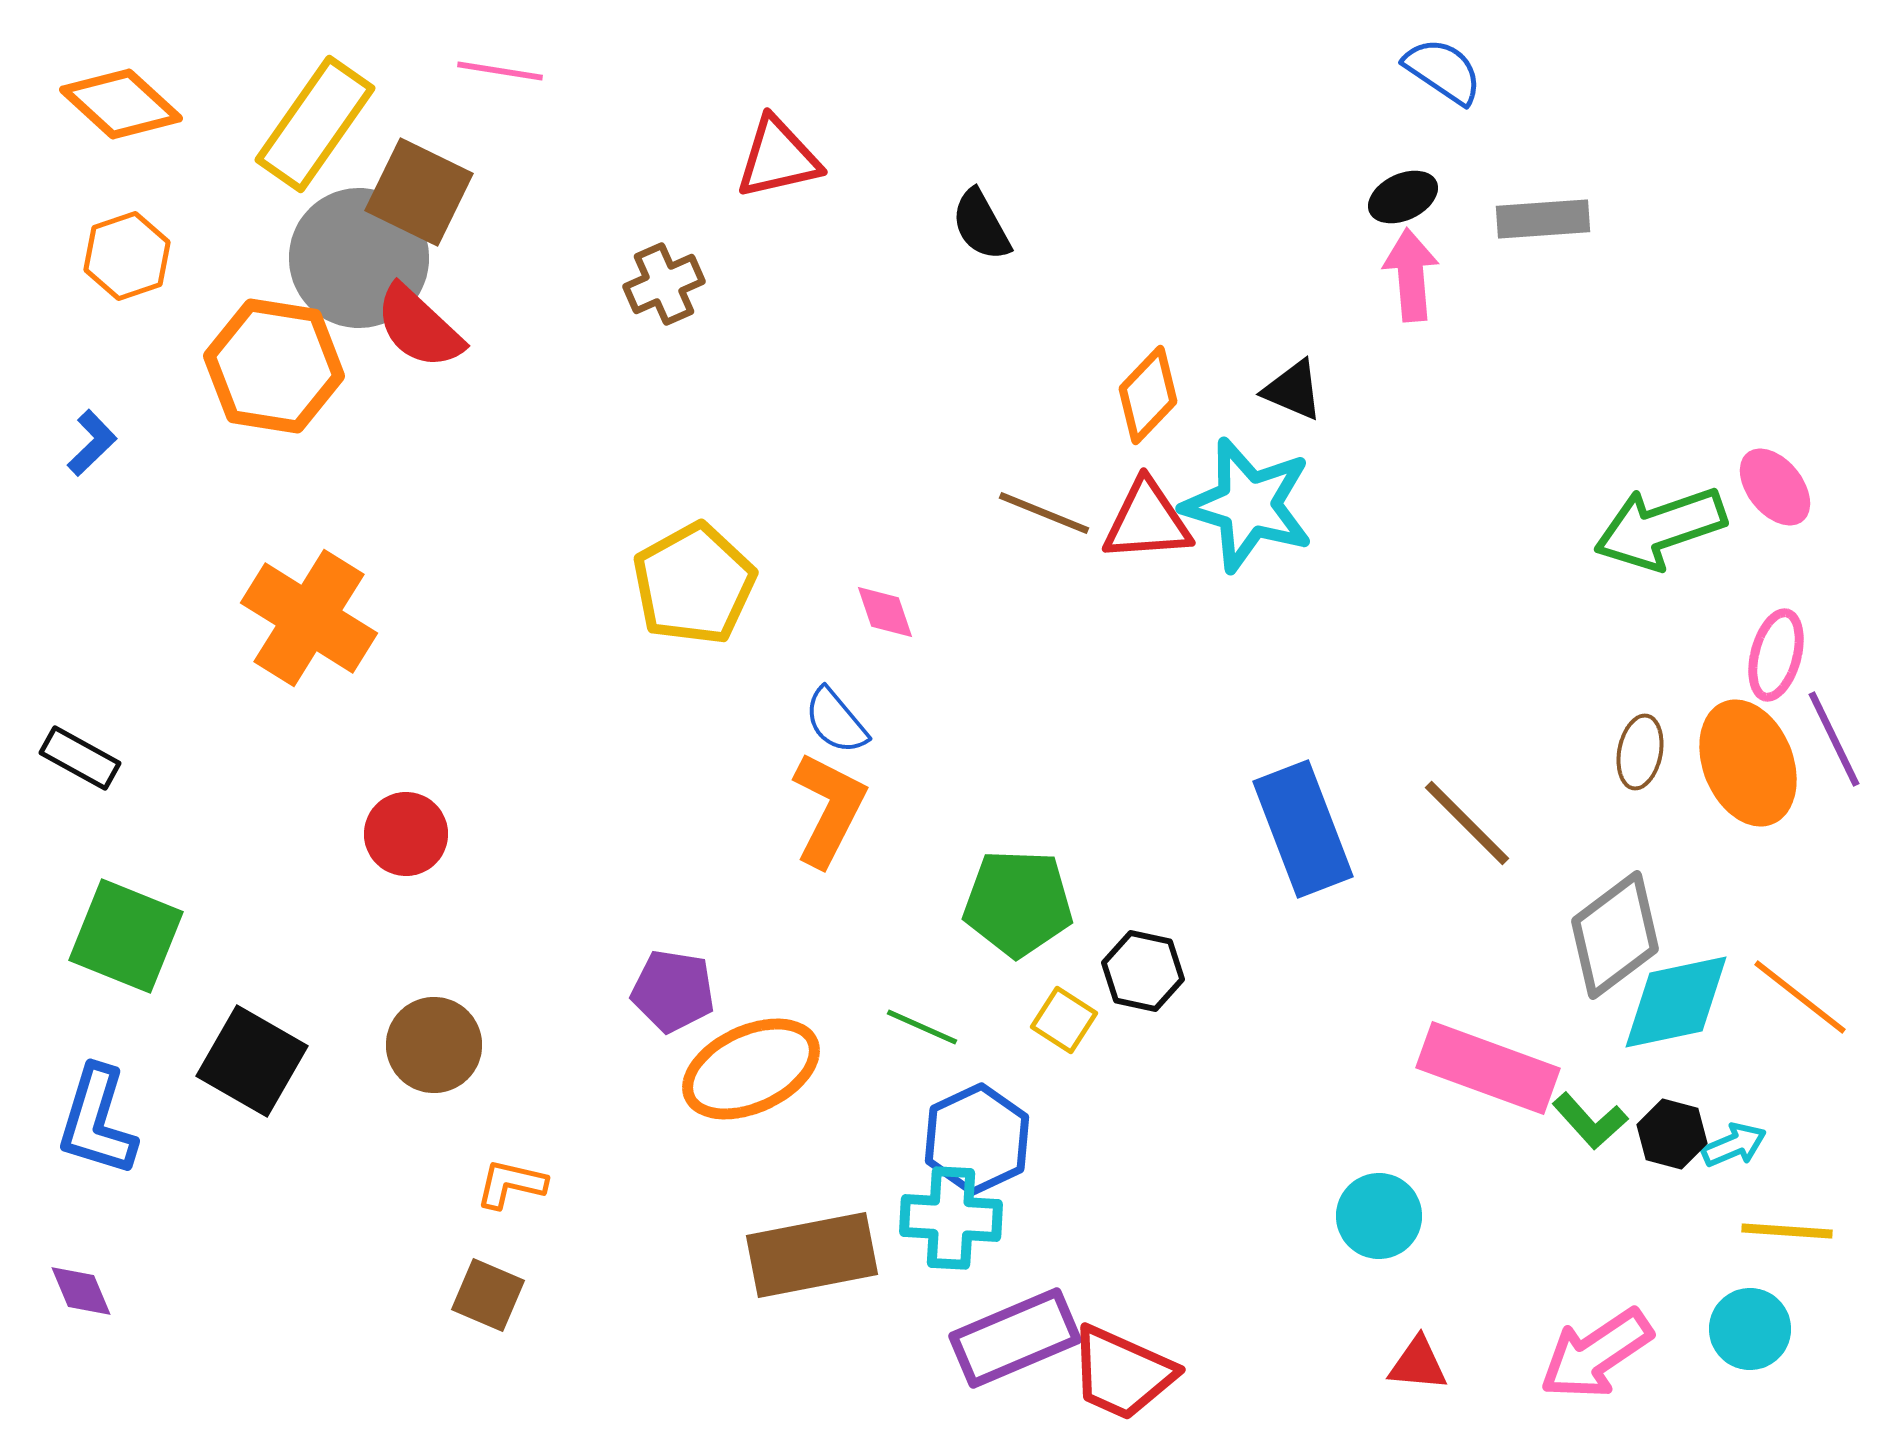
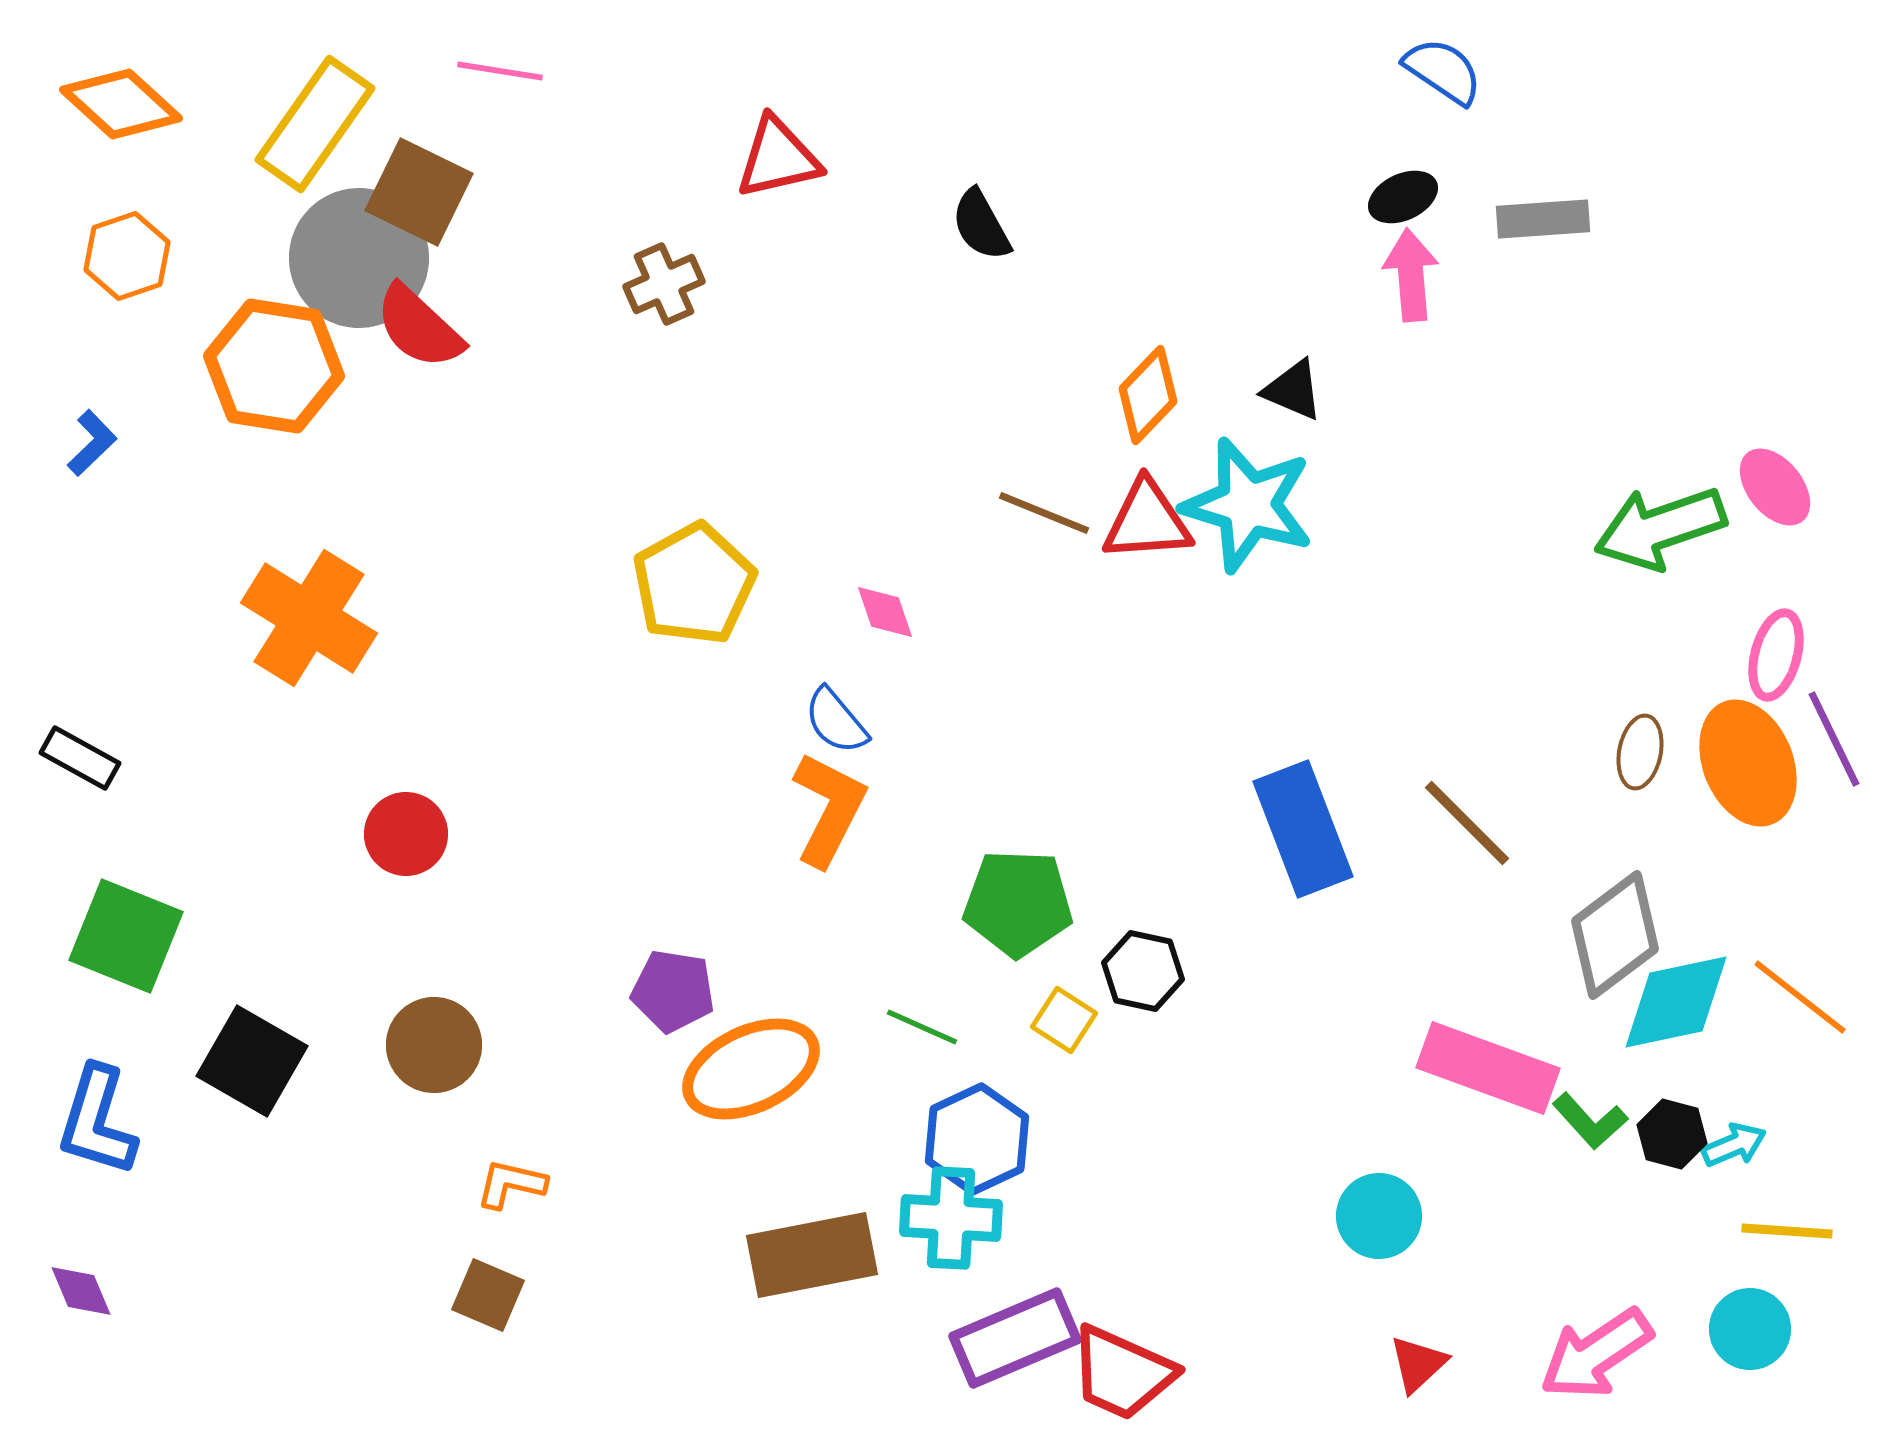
red triangle at (1418, 1364): rotated 48 degrees counterclockwise
